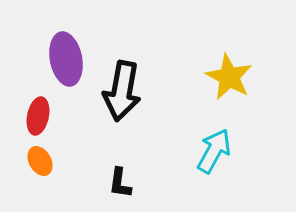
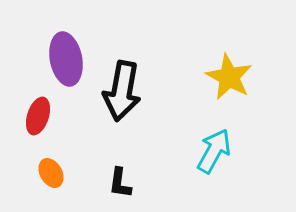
red ellipse: rotated 6 degrees clockwise
orange ellipse: moved 11 px right, 12 px down
